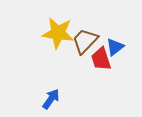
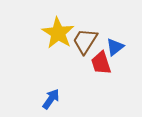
yellow star: rotated 24 degrees clockwise
brown trapezoid: rotated 12 degrees counterclockwise
red trapezoid: moved 4 px down
